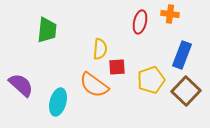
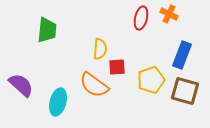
orange cross: moved 1 px left; rotated 18 degrees clockwise
red ellipse: moved 1 px right, 4 px up
brown square: moved 1 px left; rotated 28 degrees counterclockwise
